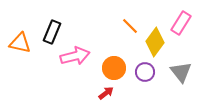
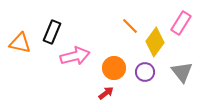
gray triangle: moved 1 px right
